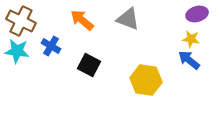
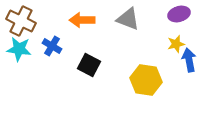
purple ellipse: moved 18 px left
orange arrow: rotated 40 degrees counterclockwise
yellow star: moved 15 px left, 5 px down; rotated 24 degrees counterclockwise
blue cross: moved 1 px right
cyan star: moved 2 px right, 2 px up
blue arrow: rotated 40 degrees clockwise
